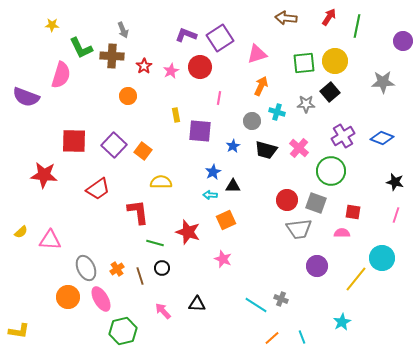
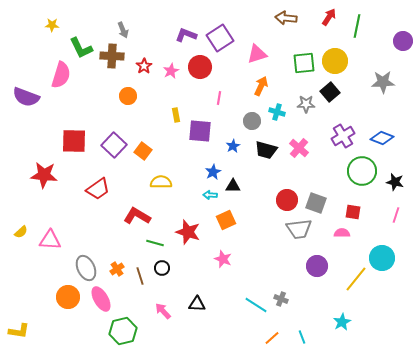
green circle at (331, 171): moved 31 px right
red L-shape at (138, 212): moved 1 px left, 4 px down; rotated 52 degrees counterclockwise
